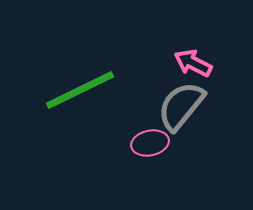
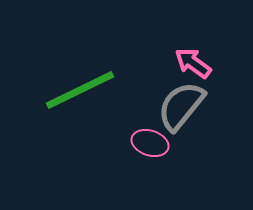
pink arrow: rotated 9 degrees clockwise
pink ellipse: rotated 30 degrees clockwise
